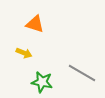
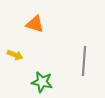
yellow arrow: moved 9 px left, 2 px down
gray line: moved 2 px right, 12 px up; rotated 64 degrees clockwise
